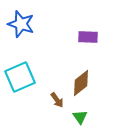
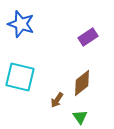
purple rectangle: rotated 36 degrees counterclockwise
cyan square: rotated 36 degrees clockwise
brown diamond: moved 1 px right
brown arrow: rotated 70 degrees clockwise
